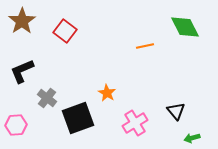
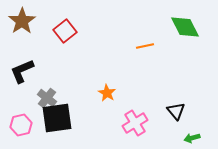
red square: rotated 15 degrees clockwise
black square: moved 21 px left; rotated 12 degrees clockwise
pink hexagon: moved 5 px right; rotated 10 degrees counterclockwise
